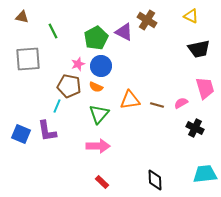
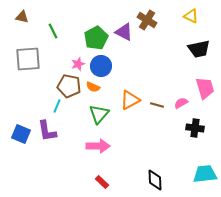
orange semicircle: moved 3 px left
orange triangle: rotated 20 degrees counterclockwise
black cross: rotated 18 degrees counterclockwise
